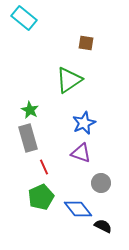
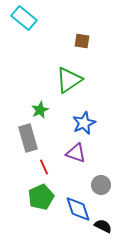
brown square: moved 4 px left, 2 px up
green star: moved 10 px right; rotated 18 degrees clockwise
purple triangle: moved 5 px left
gray circle: moved 2 px down
blue diamond: rotated 20 degrees clockwise
